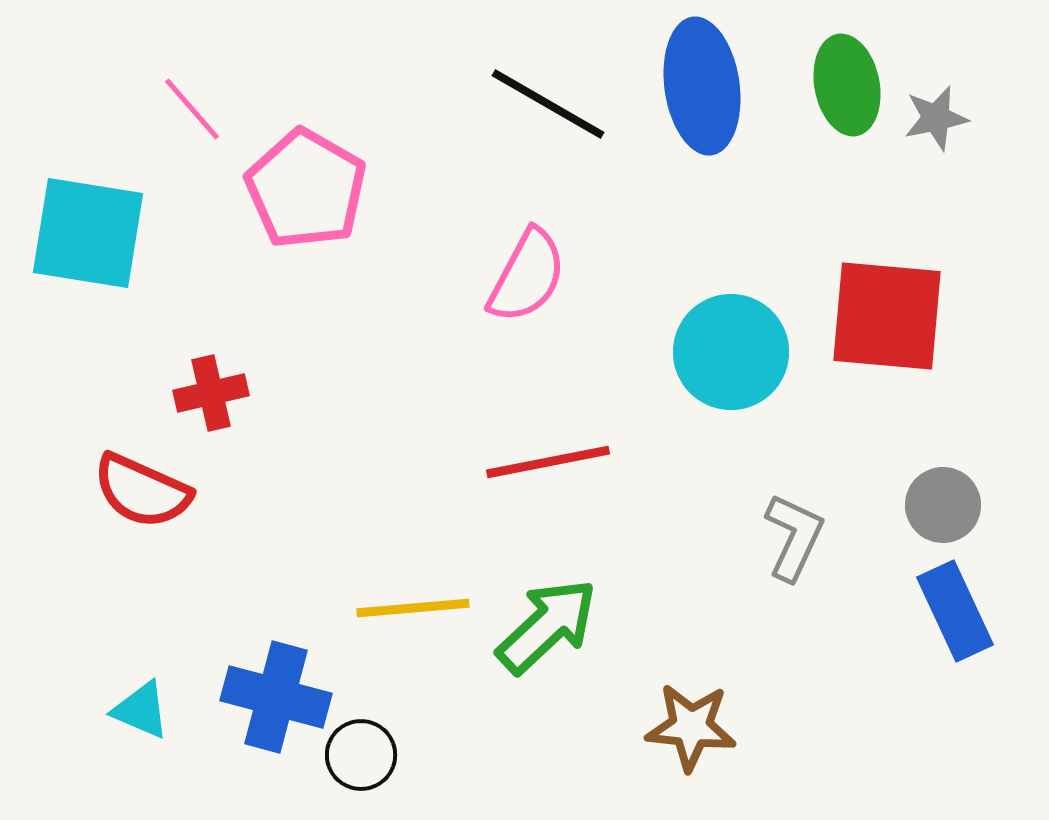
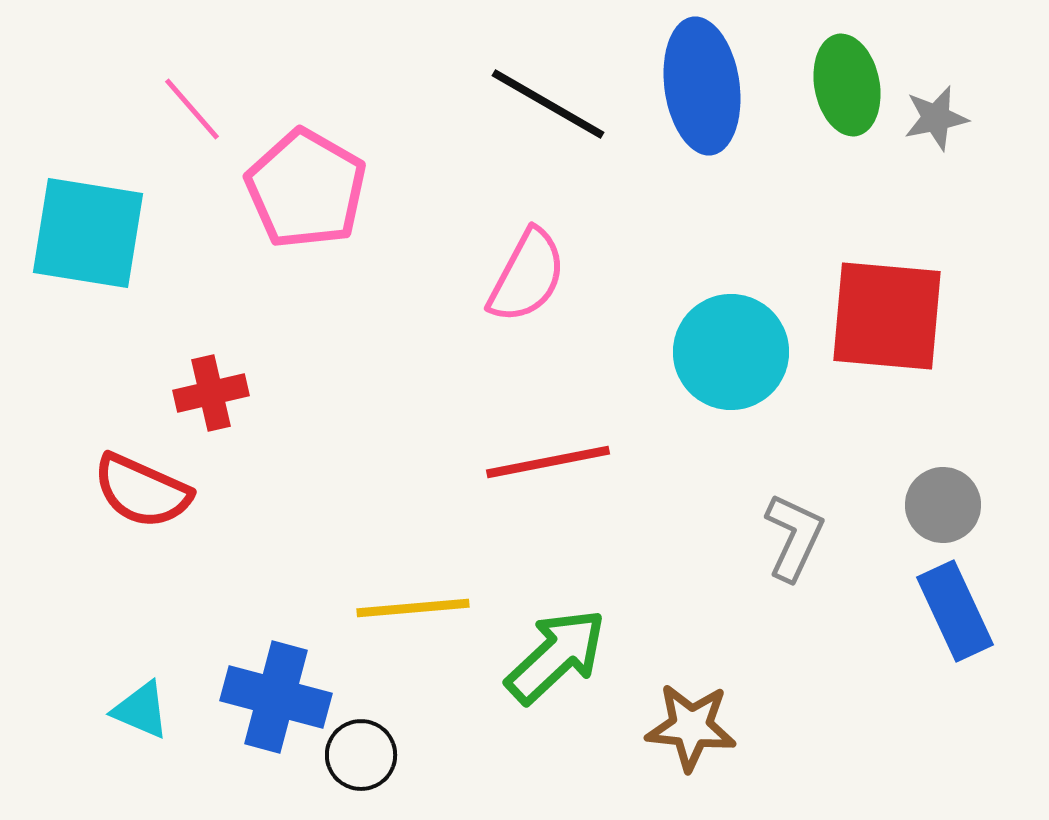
green arrow: moved 9 px right, 30 px down
